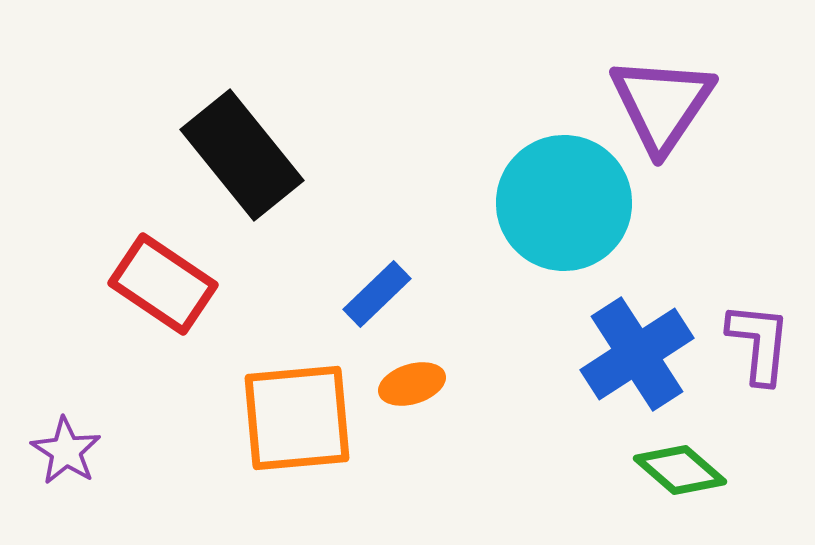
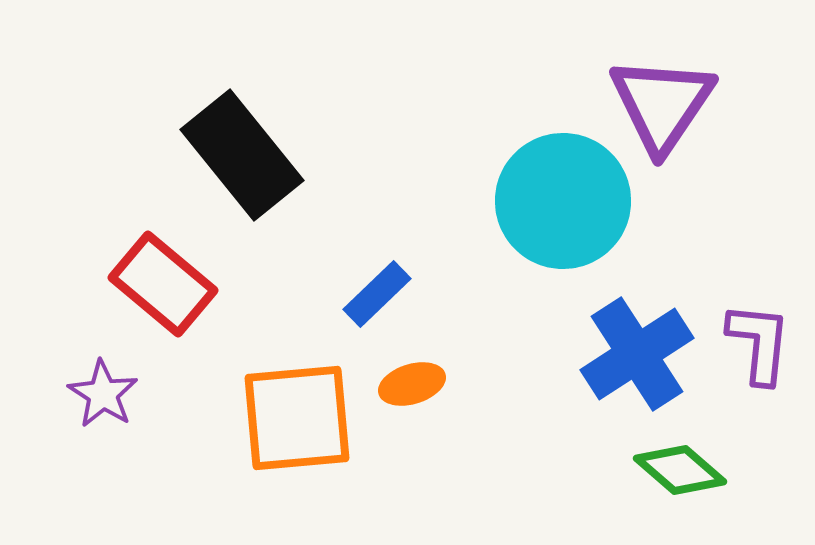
cyan circle: moved 1 px left, 2 px up
red rectangle: rotated 6 degrees clockwise
purple star: moved 37 px right, 57 px up
